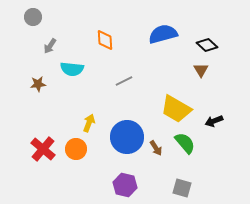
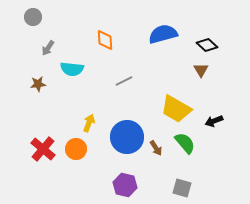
gray arrow: moved 2 px left, 2 px down
